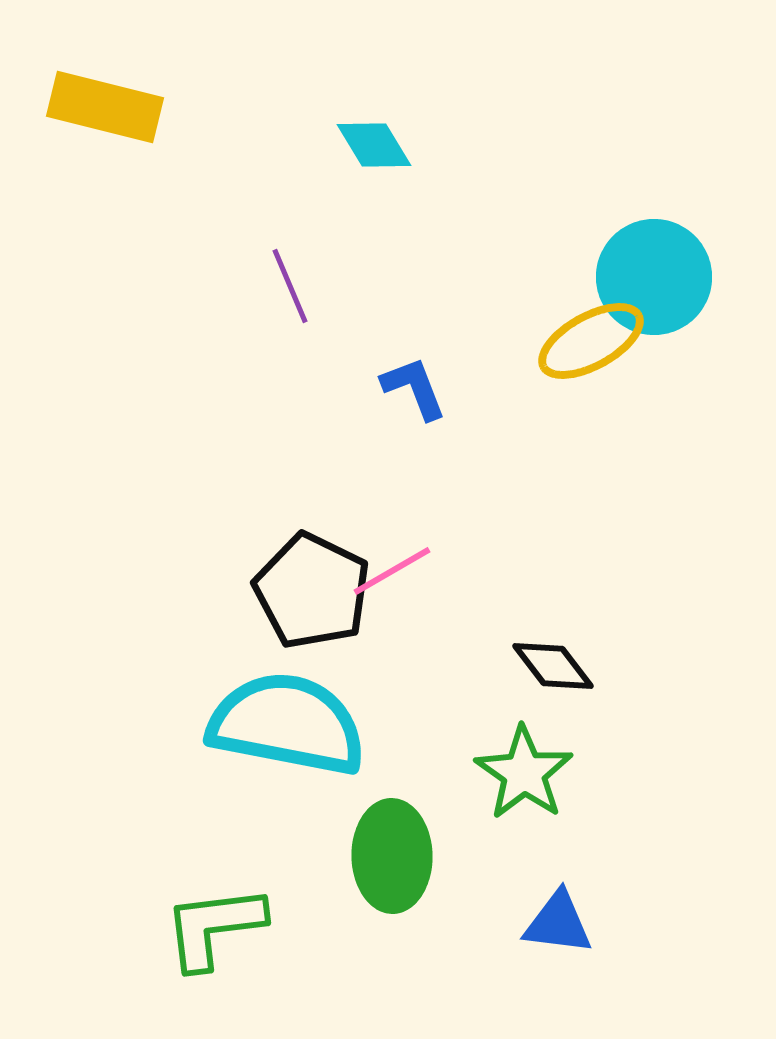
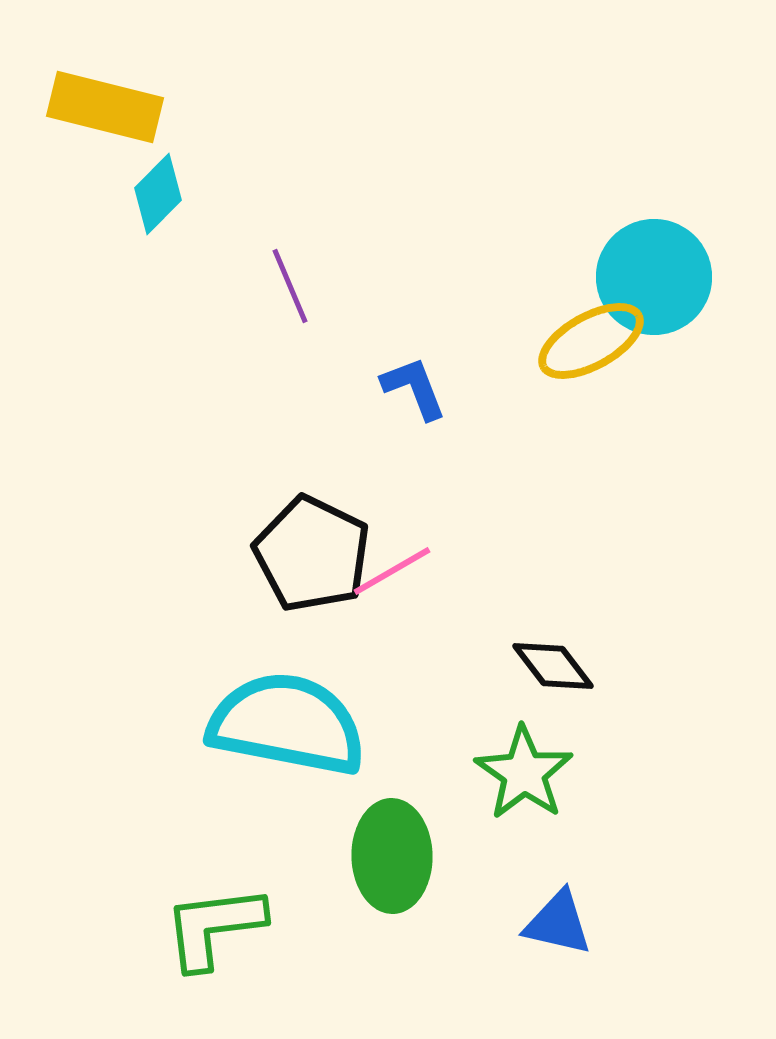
cyan diamond: moved 216 px left, 49 px down; rotated 76 degrees clockwise
black pentagon: moved 37 px up
blue triangle: rotated 6 degrees clockwise
